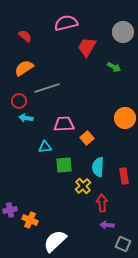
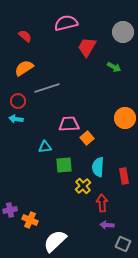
red circle: moved 1 px left
cyan arrow: moved 10 px left, 1 px down
pink trapezoid: moved 5 px right
